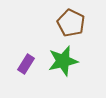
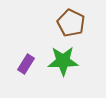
green star: rotated 12 degrees clockwise
